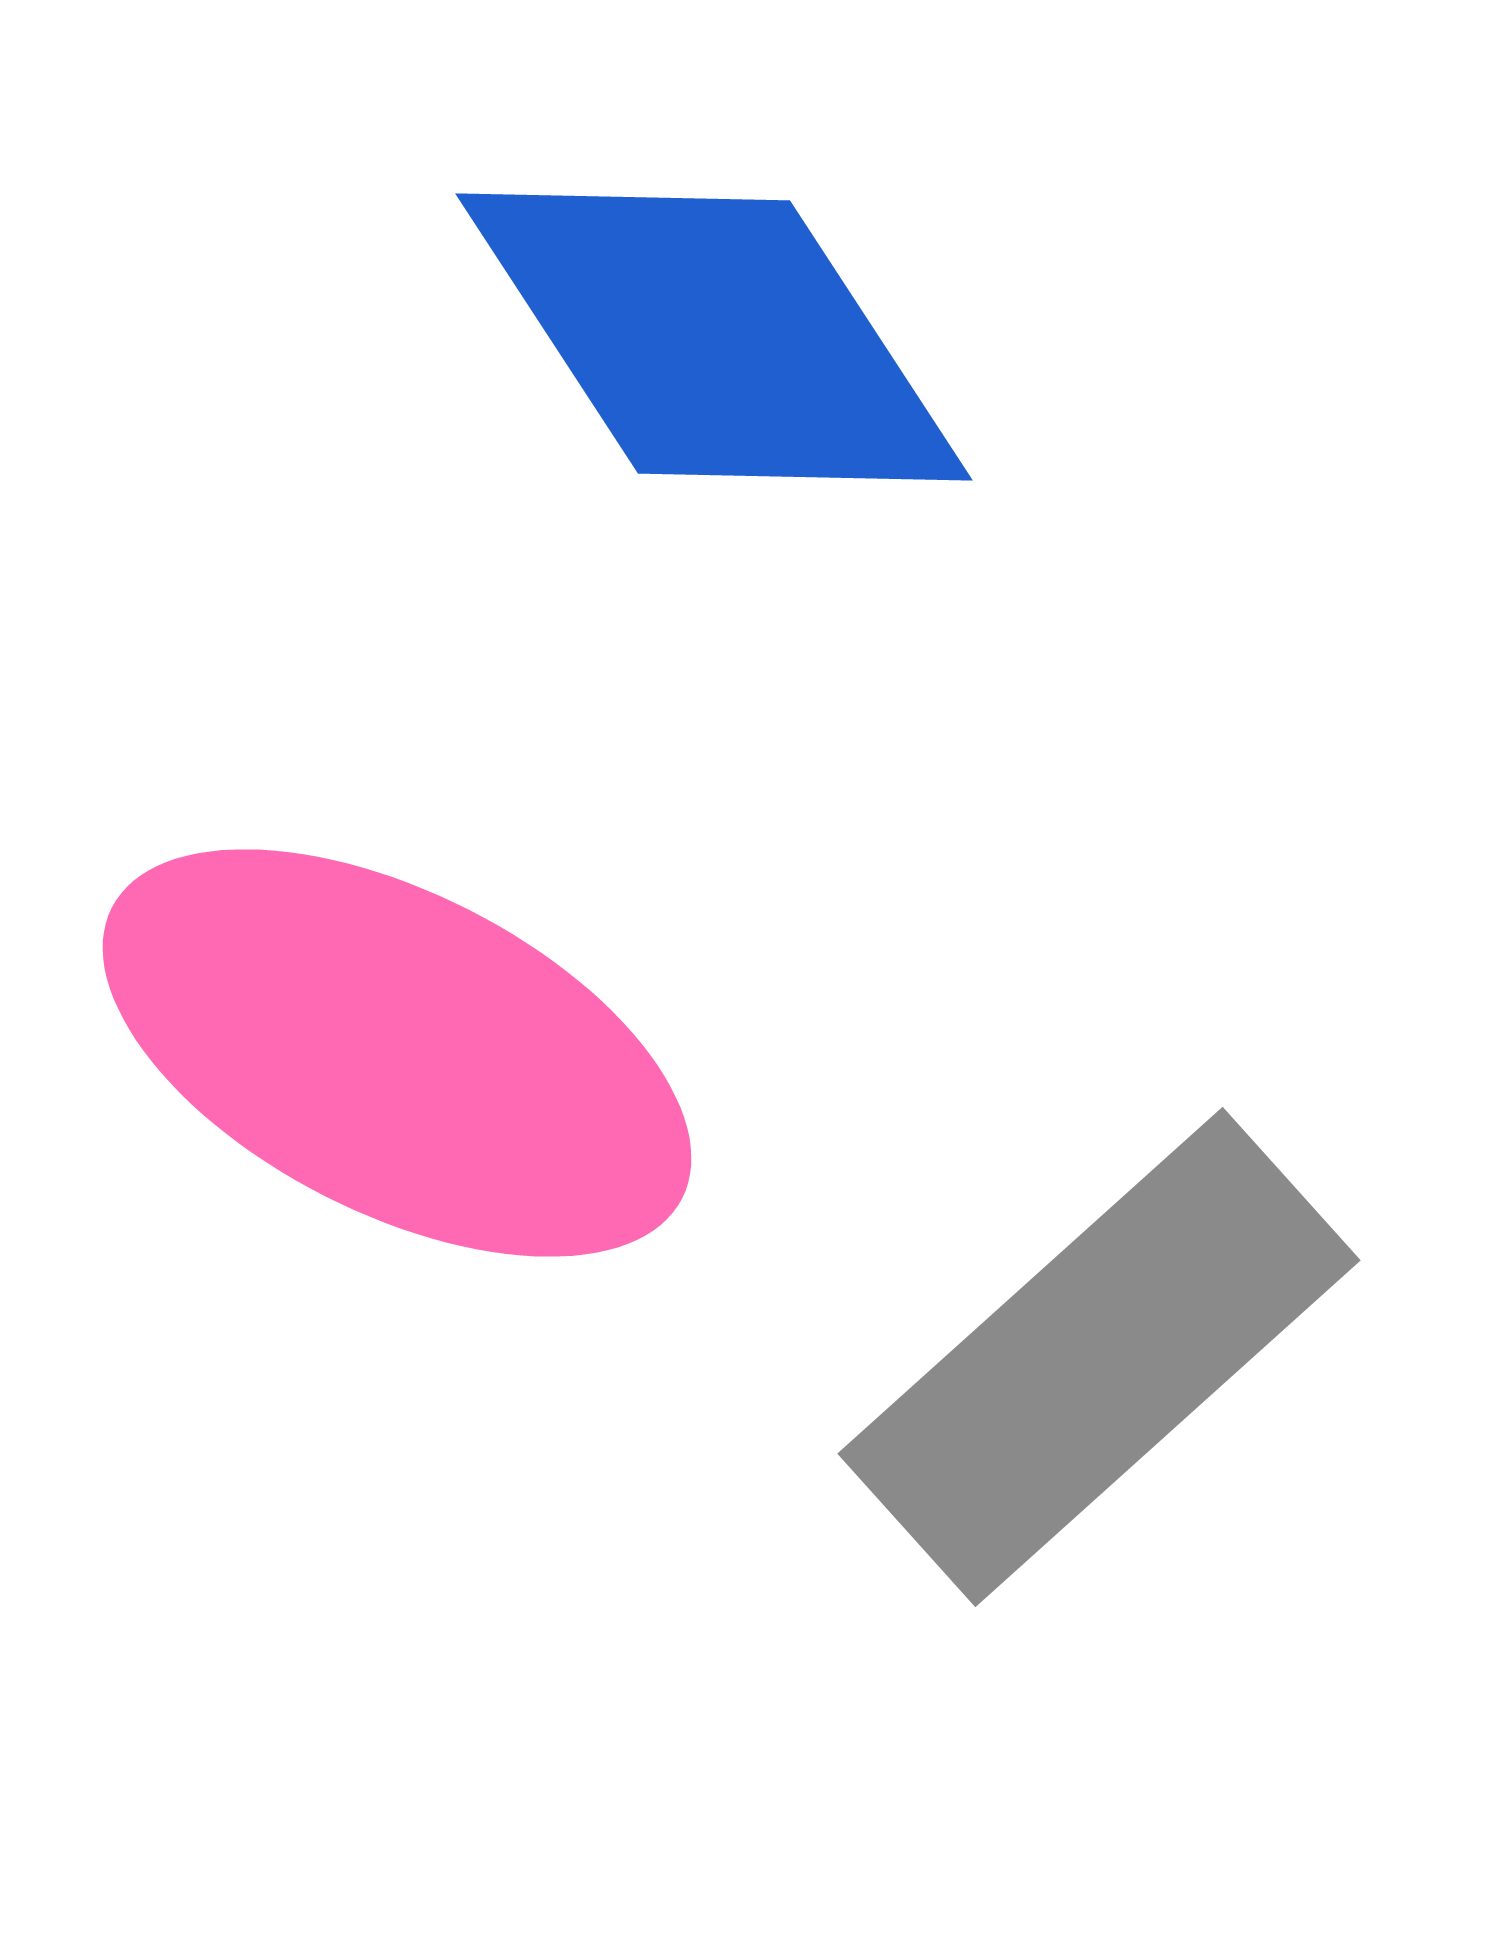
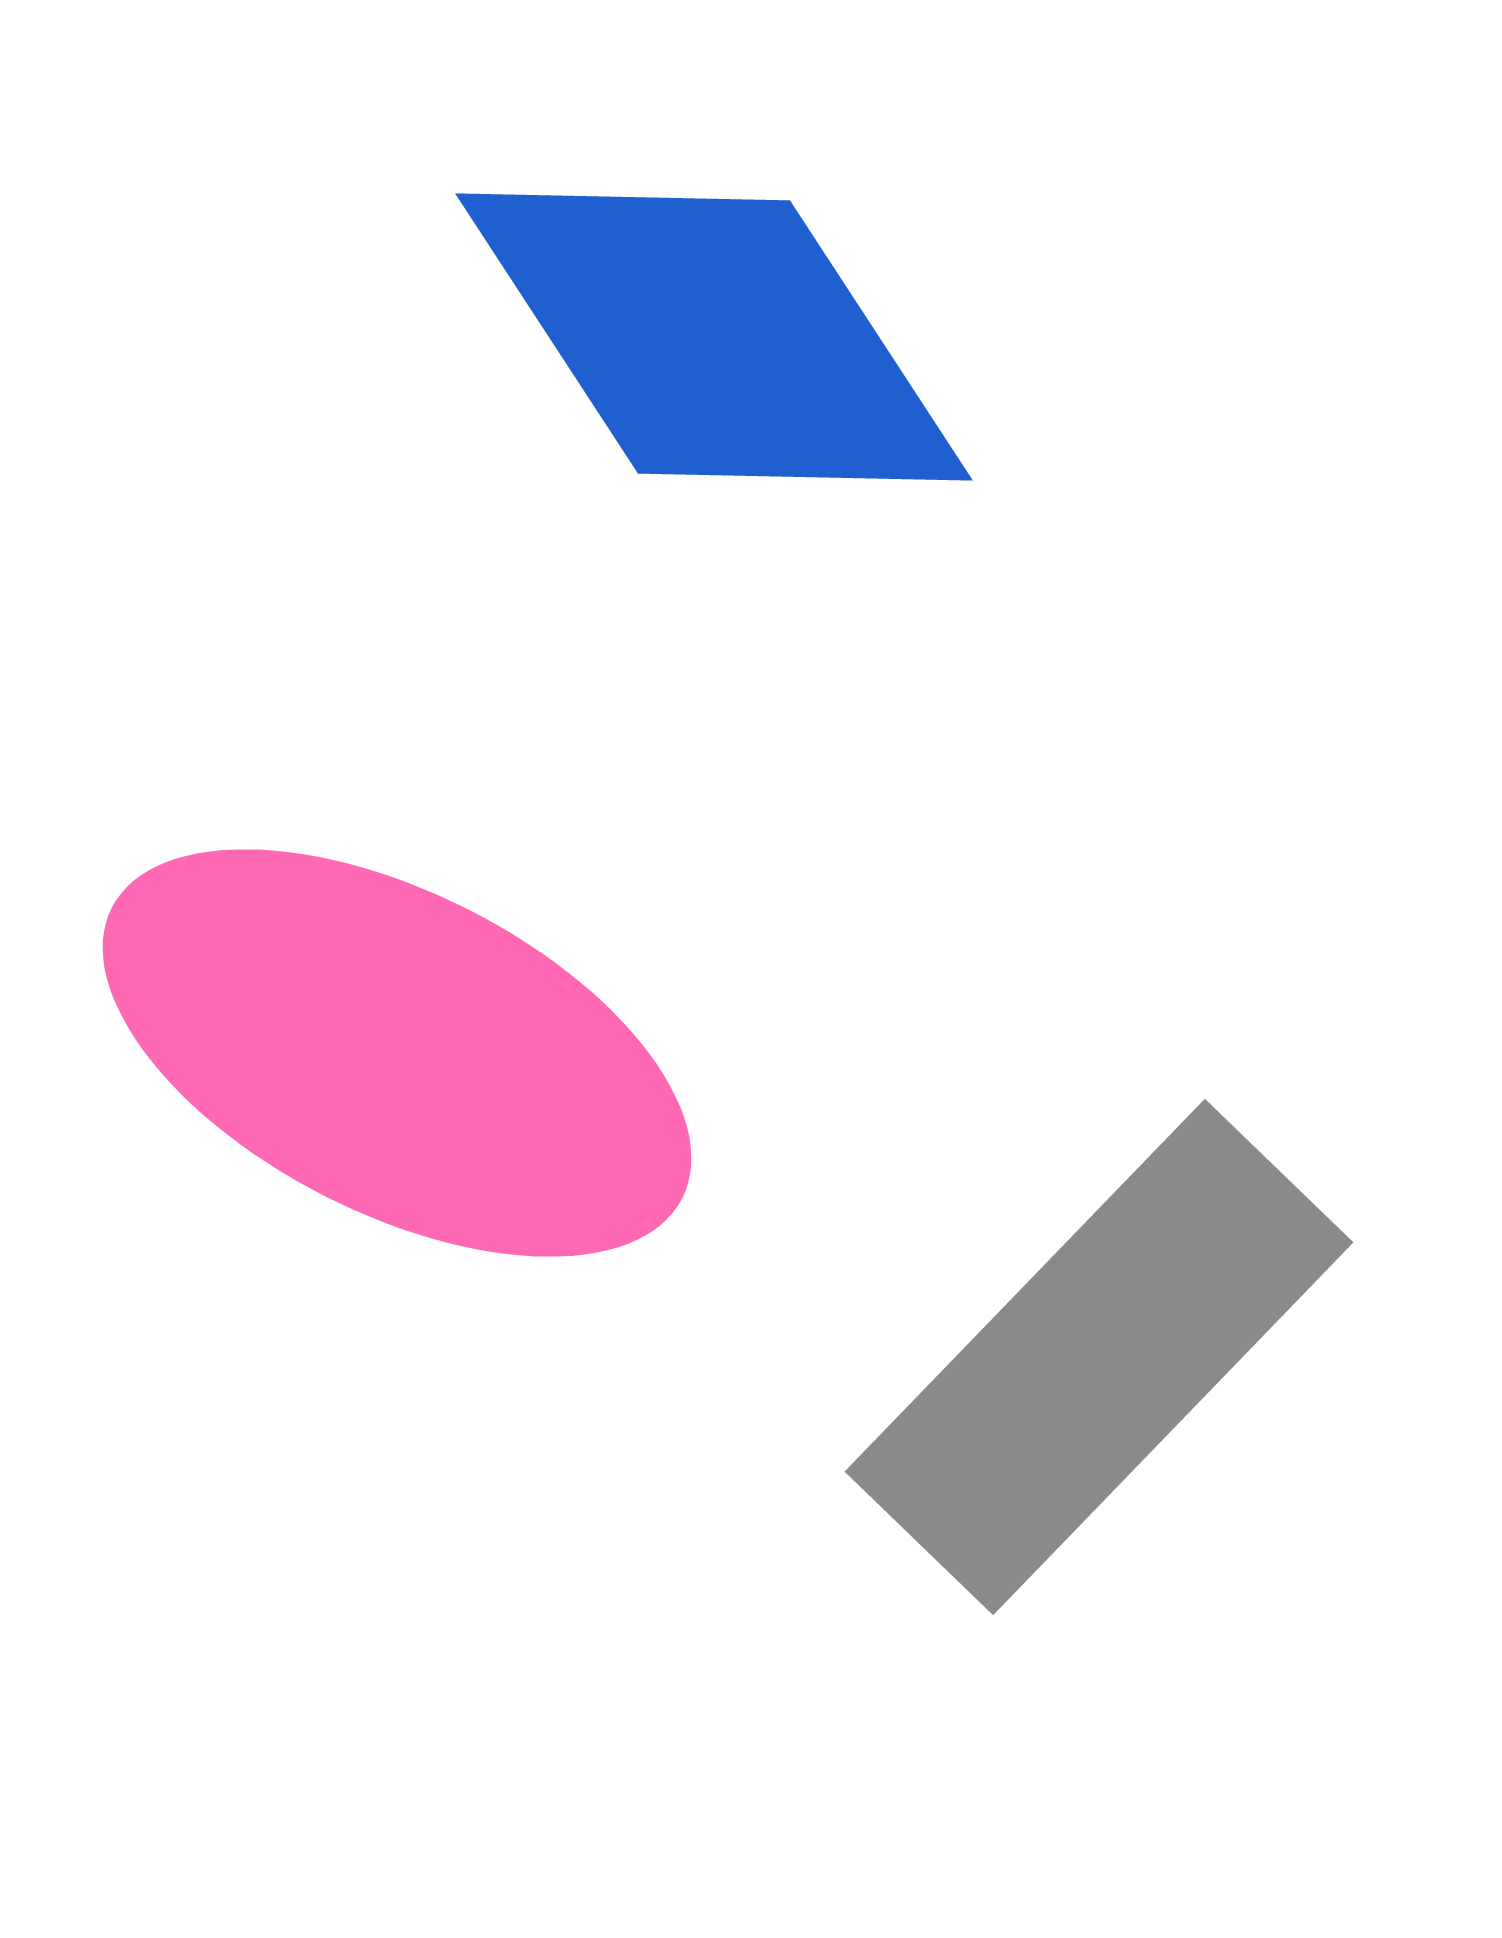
gray rectangle: rotated 4 degrees counterclockwise
